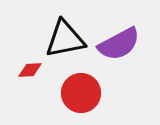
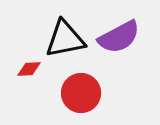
purple semicircle: moved 7 px up
red diamond: moved 1 px left, 1 px up
